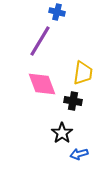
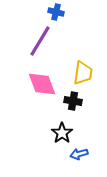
blue cross: moved 1 px left
